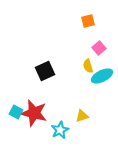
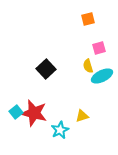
orange square: moved 2 px up
pink square: rotated 24 degrees clockwise
black square: moved 1 px right, 2 px up; rotated 18 degrees counterclockwise
cyan square: rotated 24 degrees clockwise
